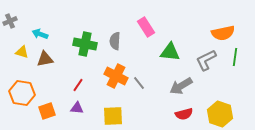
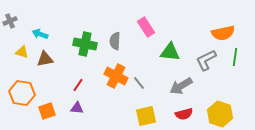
yellow square: moved 33 px right; rotated 10 degrees counterclockwise
